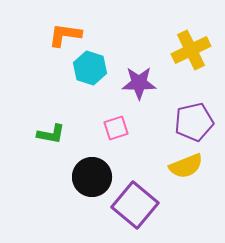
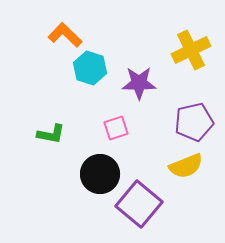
orange L-shape: rotated 36 degrees clockwise
black circle: moved 8 px right, 3 px up
purple square: moved 4 px right, 1 px up
